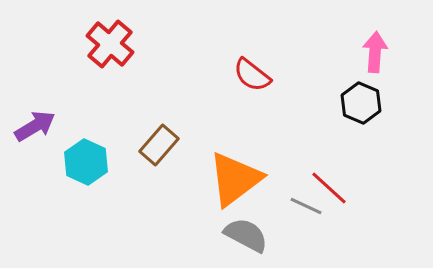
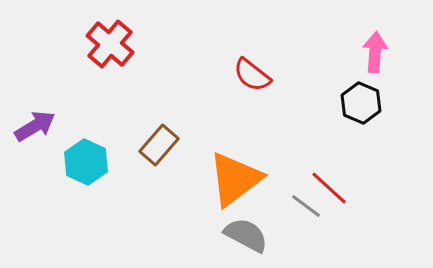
gray line: rotated 12 degrees clockwise
